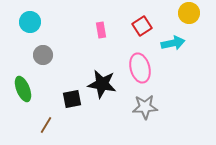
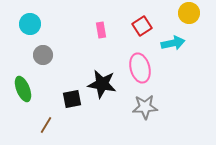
cyan circle: moved 2 px down
